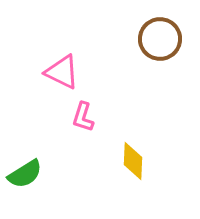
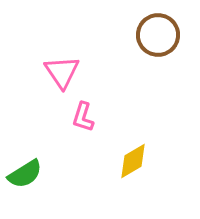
brown circle: moved 2 px left, 4 px up
pink triangle: rotated 30 degrees clockwise
yellow diamond: rotated 57 degrees clockwise
